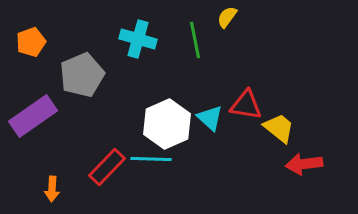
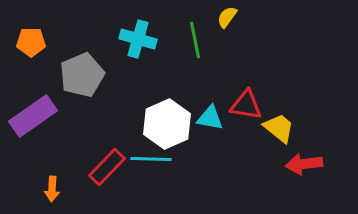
orange pentagon: rotated 20 degrees clockwise
cyan triangle: rotated 32 degrees counterclockwise
